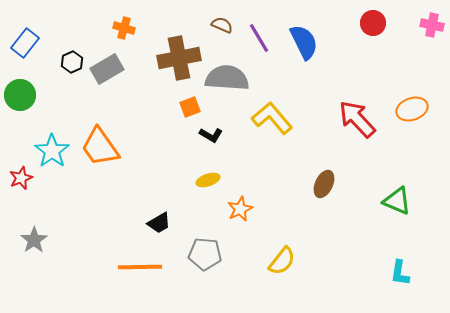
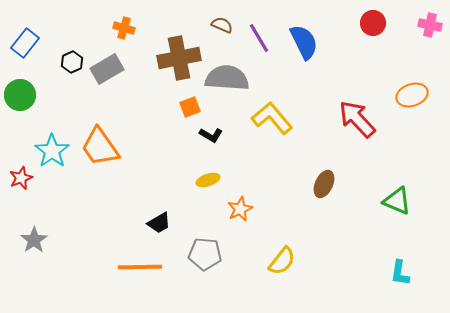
pink cross: moved 2 px left
orange ellipse: moved 14 px up
